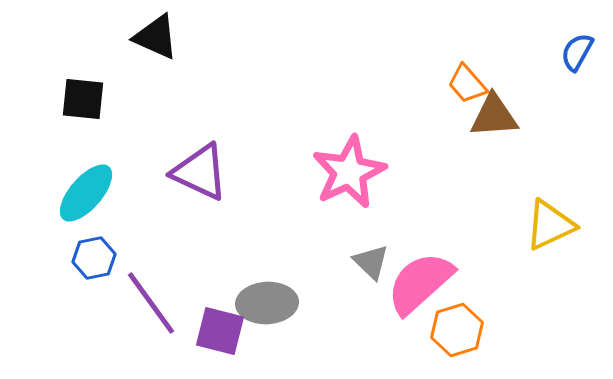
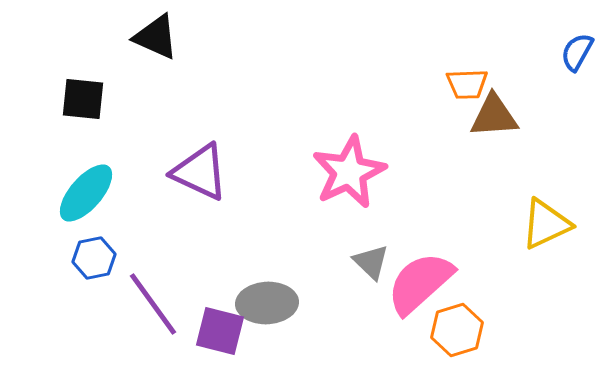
orange trapezoid: rotated 51 degrees counterclockwise
yellow triangle: moved 4 px left, 1 px up
purple line: moved 2 px right, 1 px down
